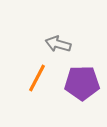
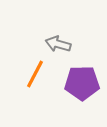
orange line: moved 2 px left, 4 px up
